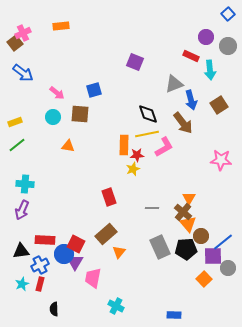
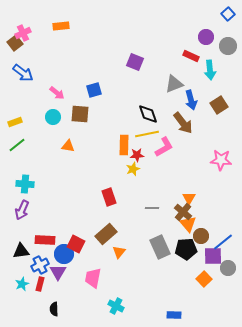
purple triangle at (75, 262): moved 17 px left, 10 px down
